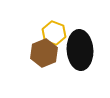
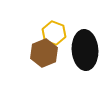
black ellipse: moved 5 px right
